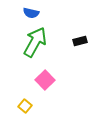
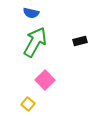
yellow square: moved 3 px right, 2 px up
